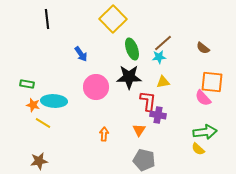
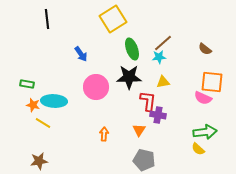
yellow square: rotated 12 degrees clockwise
brown semicircle: moved 2 px right, 1 px down
pink semicircle: rotated 24 degrees counterclockwise
